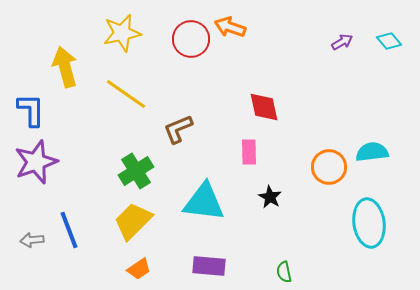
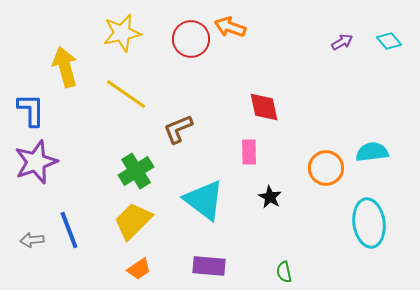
orange circle: moved 3 px left, 1 px down
cyan triangle: moved 2 px up; rotated 30 degrees clockwise
